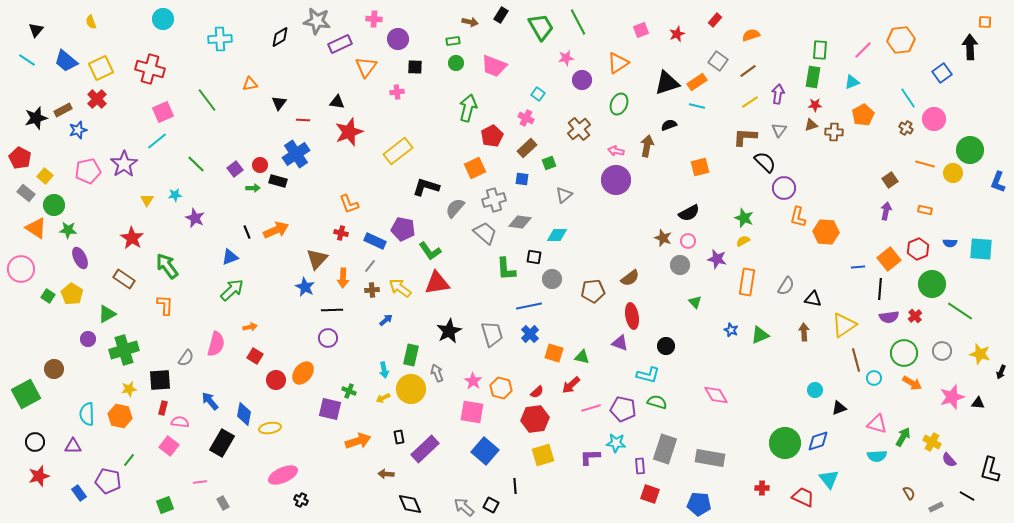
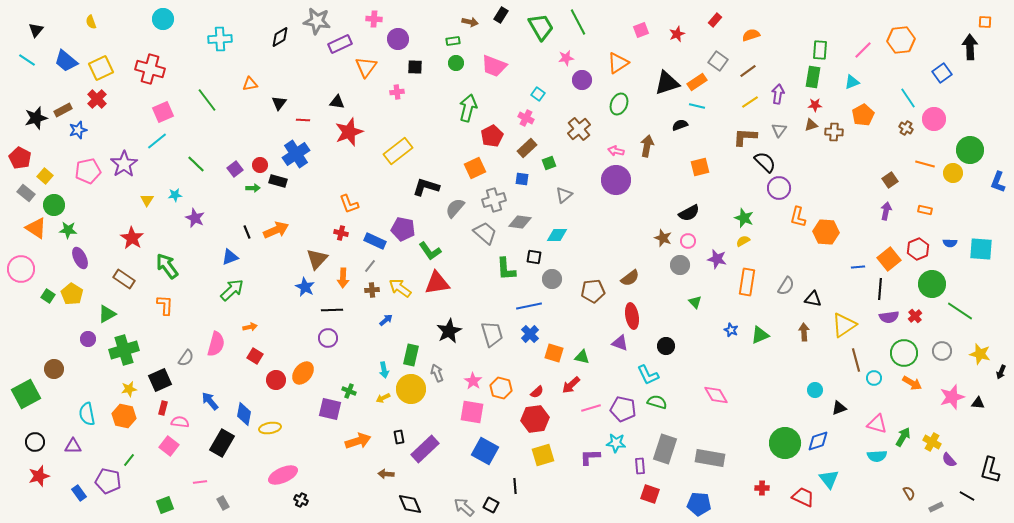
black semicircle at (669, 125): moved 11 px right
purple circle at (784, 188): moved 5 px left
cyan L-shape at (648, 375): rotated 50 degrees clockwise
black square at (160, 380): rotated 20 degrees counterclockwise
cyan semicircle at (87, 414): rotated 10 degrees counterclockwise
orange hexagon at (120, 416): moved 4 px right
blue square at (485, 451): rotated 12 degrees counterclockwise
